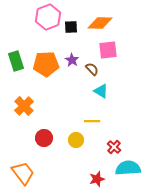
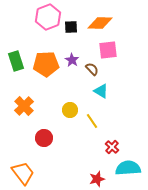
yellow line: rotated 56 degrees clockwise
yellow circle: moved 6 px left, 30 px up
red cross: moved 2 px left
